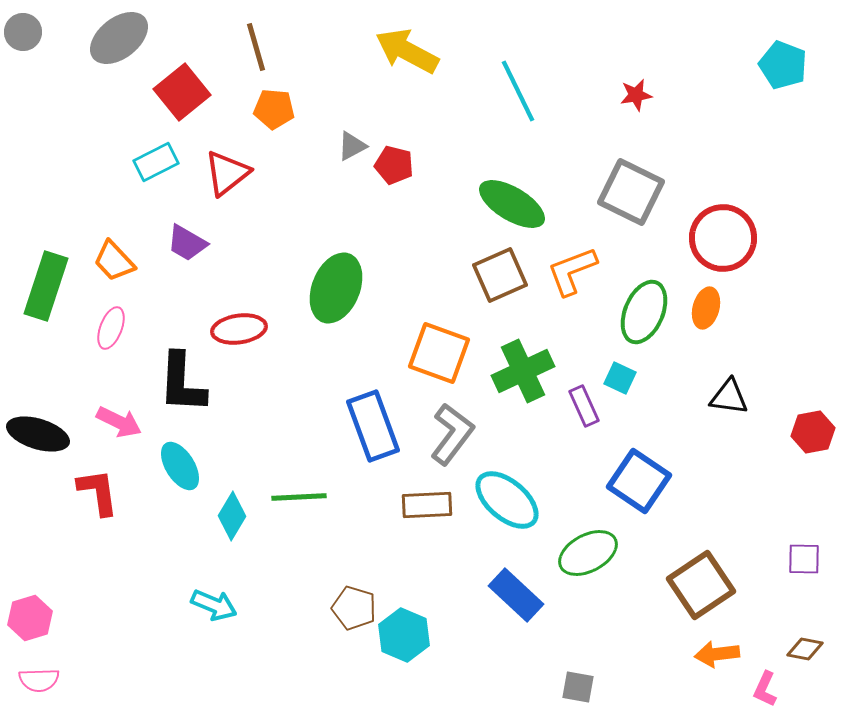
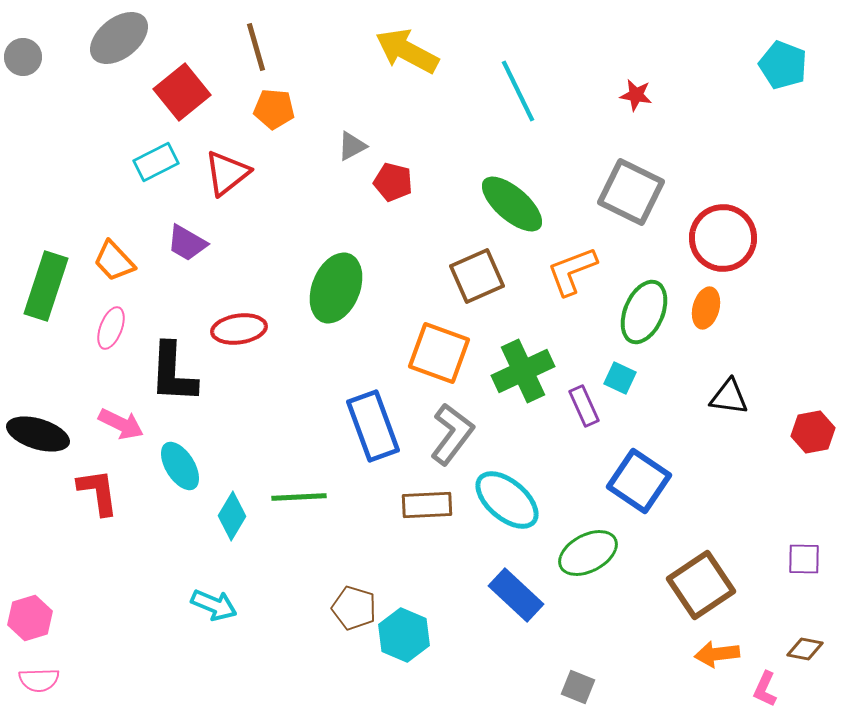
gray circle at (23, 32): moved 25 px down
red star at (636, 95): rotated 20 degrees clockwise
red pentagon at (394, 165): moved 1 px left, 17 px down
green ellipse at (512, 204): rotated 10 degrees clockwise
brown square at (500, 275): moved 23 px left, 1 px down
black L-shape at (182, 383): moved 9 px left, 10 px up
pink arrow at (119, 422): moved 2 px right, 2 px down
gray square at (578, 687): rotated 12 degrees clockwise
